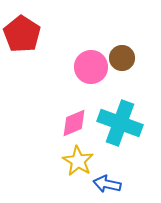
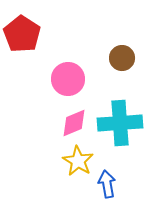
pink circle: moved 23 px left, 12 px down
cyan cross: rotated 24 degrees counterclockwise
blue arrow: rotated 68 degrees clockwise
